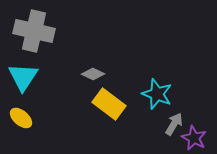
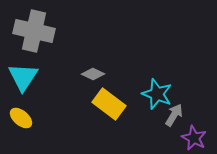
gray arrow: moved 9 px up
